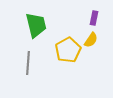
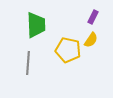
purple rectangle: moved 1 px left, 1 px up; rotated 16 degrees clockwise
green trapezoid: rotated 12 degrees clockwise
yellow pentagon: rotated 30 degrees counterclockwise
